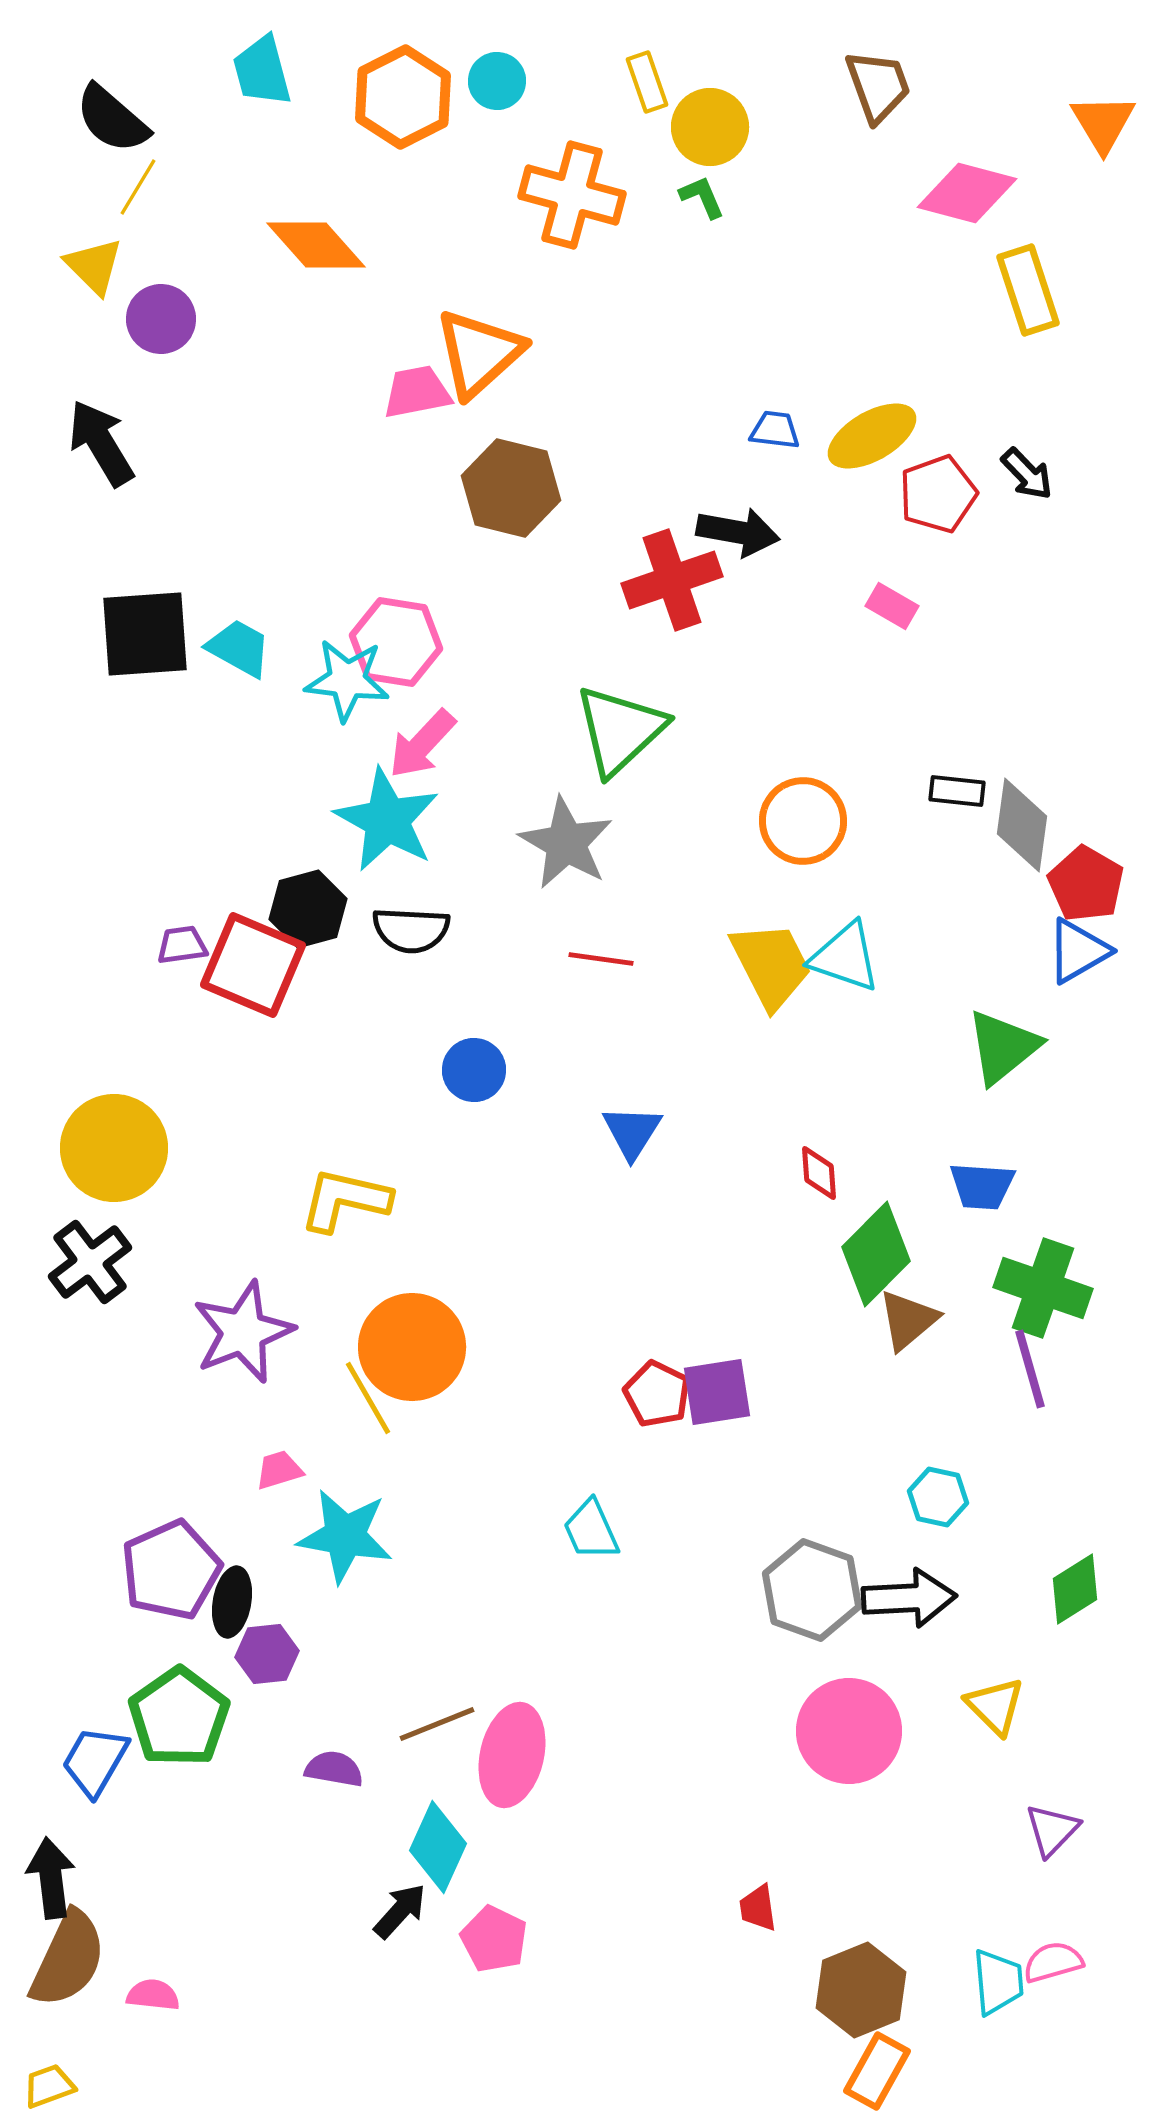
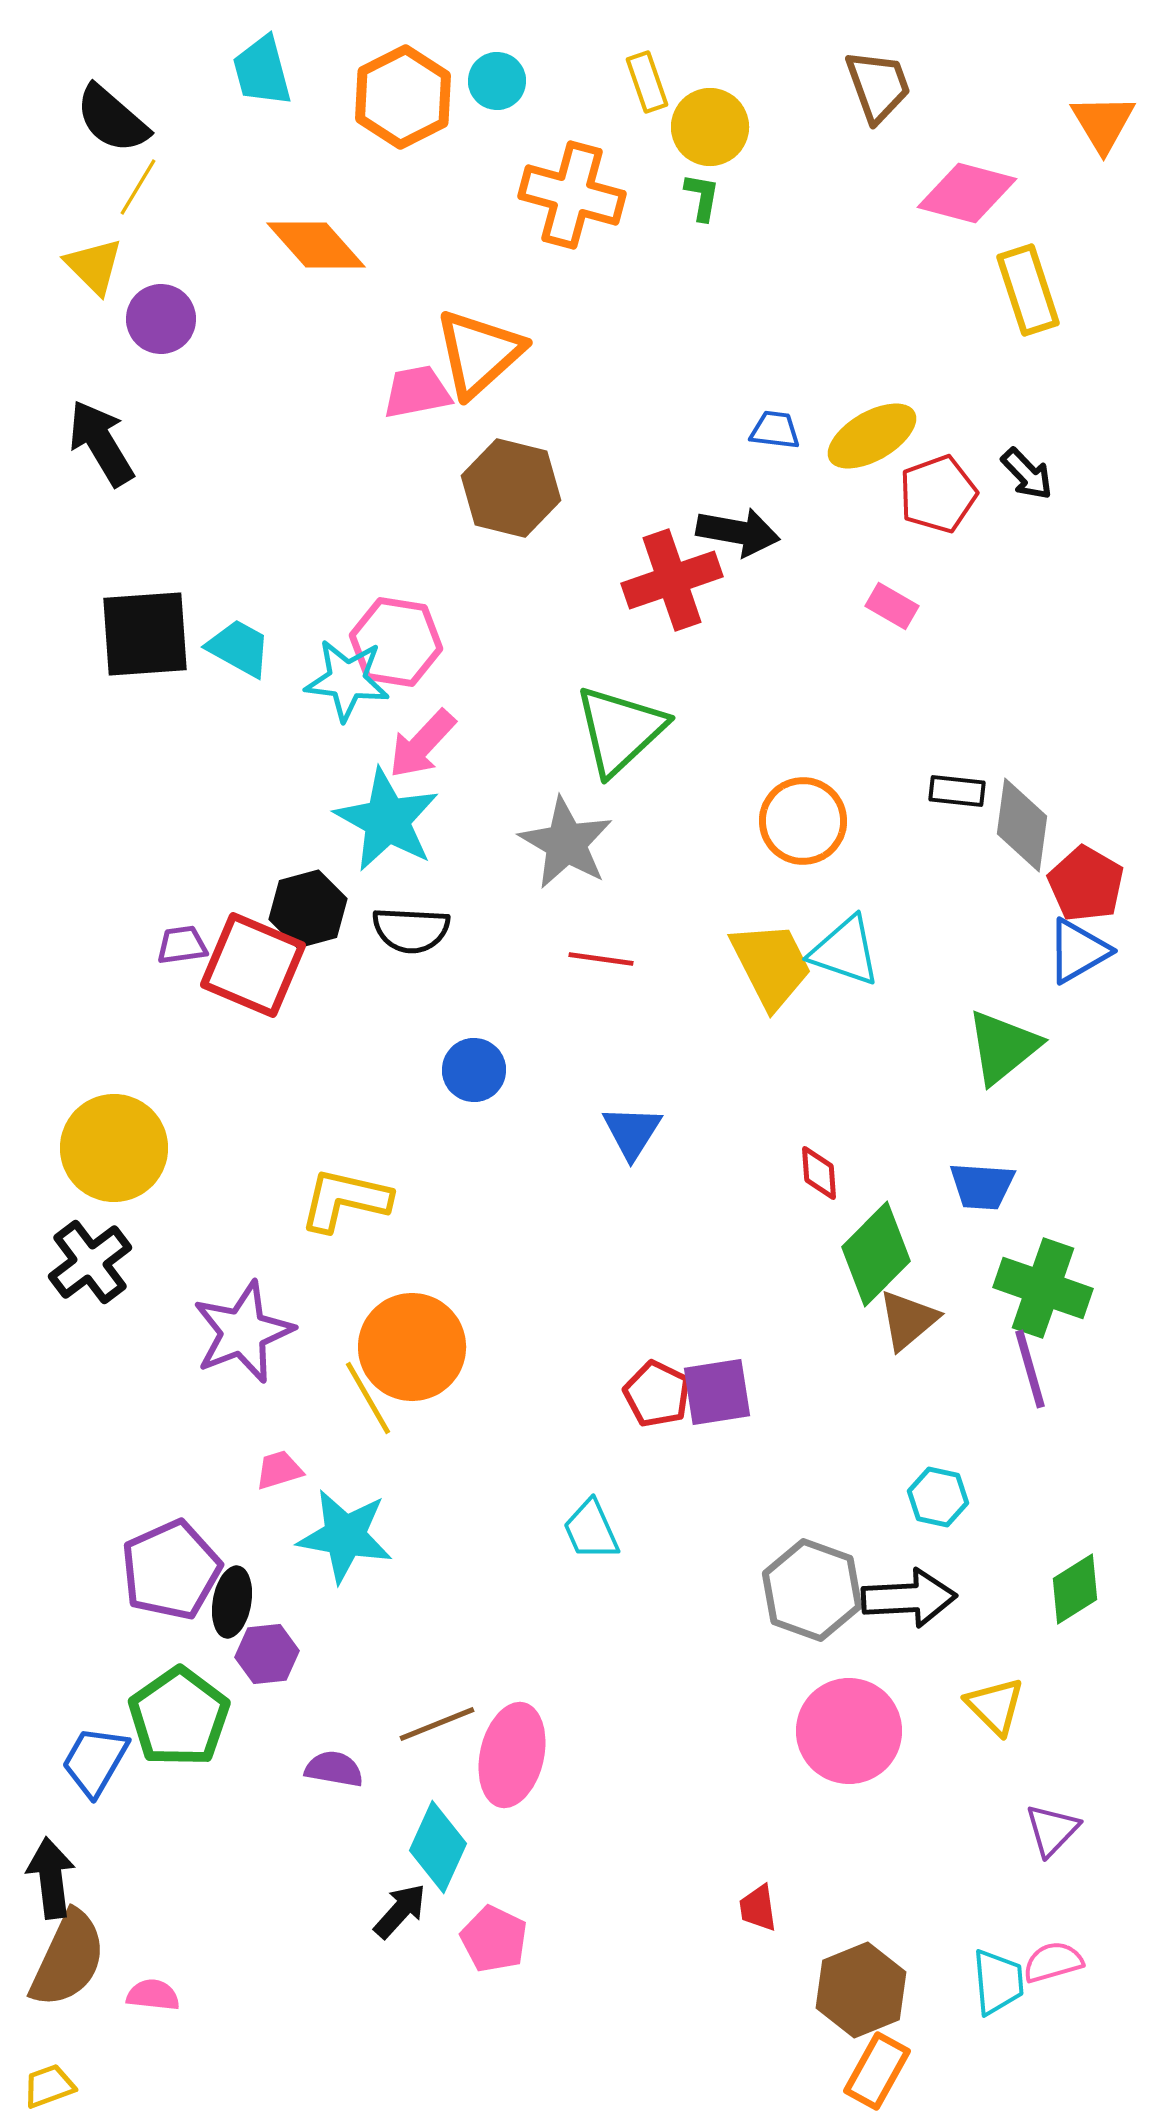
green L-shape at (702, 197): rotated 33 degrees clockwise
cyan triangle at (845, 957): moved 6 px up
